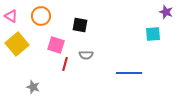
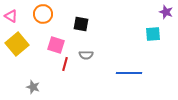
orange circle: moved 2 px right, 2 px up
black square: moved 1 px right, 1 px up
